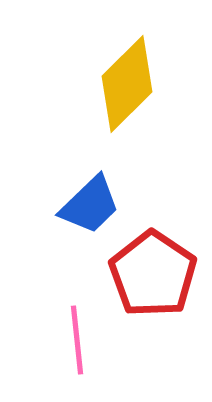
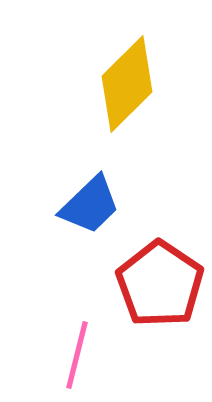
red pentagon: moved 7 px right, 10 px down
pink line: moved 15 px down; rotated 20 degrees clockwise
